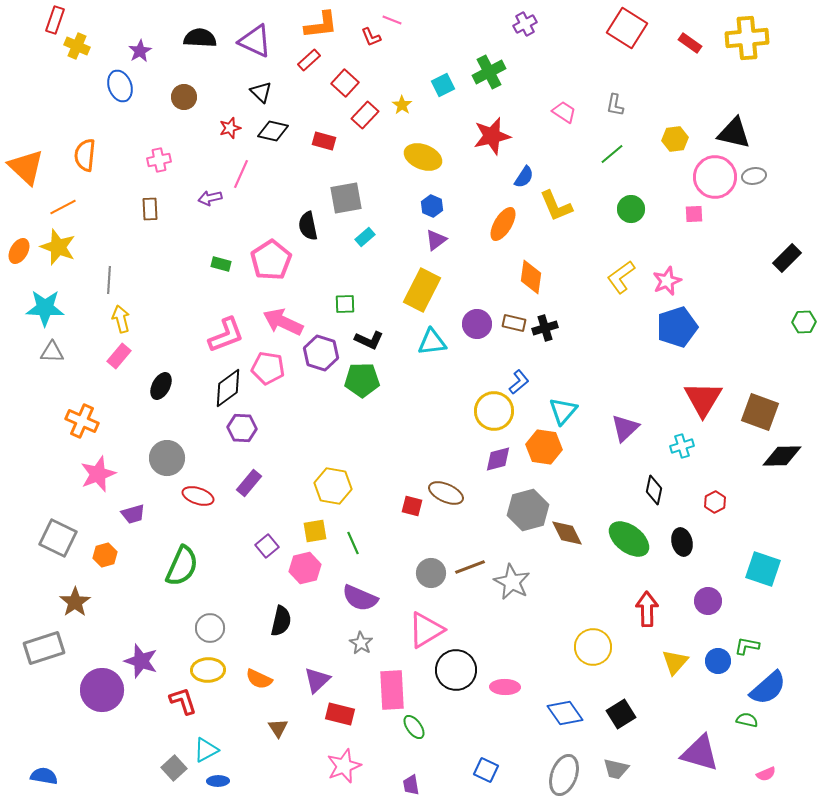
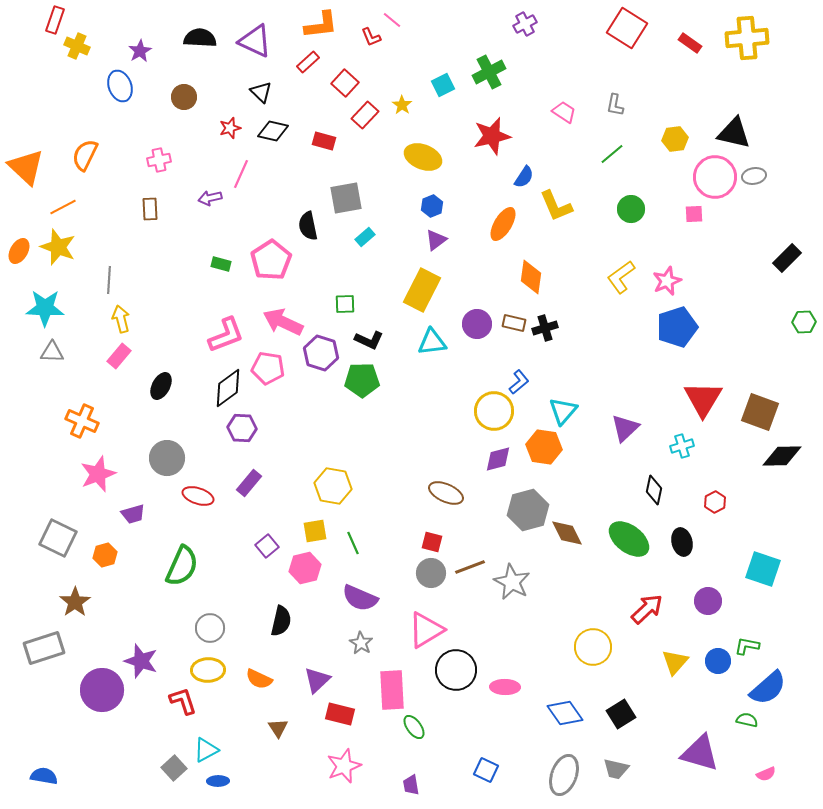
pink line at (392, 20): rotated 18 degrees clockwise
red rectangle at (309, 60): moved 1 px left, 2 px down
orange semicircle at (85, 155): rotated 20 degrees clockwise
blue hexagon at (432, 206): rotated 15 degrees clockwise
red square at (412, 506): moved 20 px right, 36 px down
red arrow at (647, 609): rotated 48 degrees clockwise
